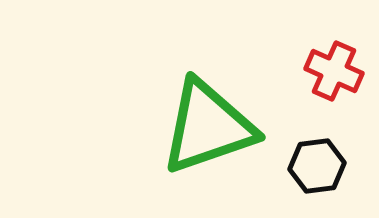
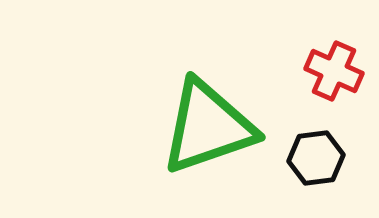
black hexagon: moved 1 px left, 8 px up
